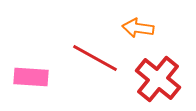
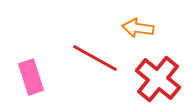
pink rectangle: rotated 68 degrees clockwise
